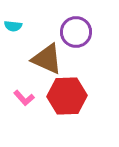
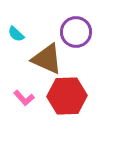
cyan semicircle: moved 3 px right, 8 px down; rotated 36 degrees clockwise
